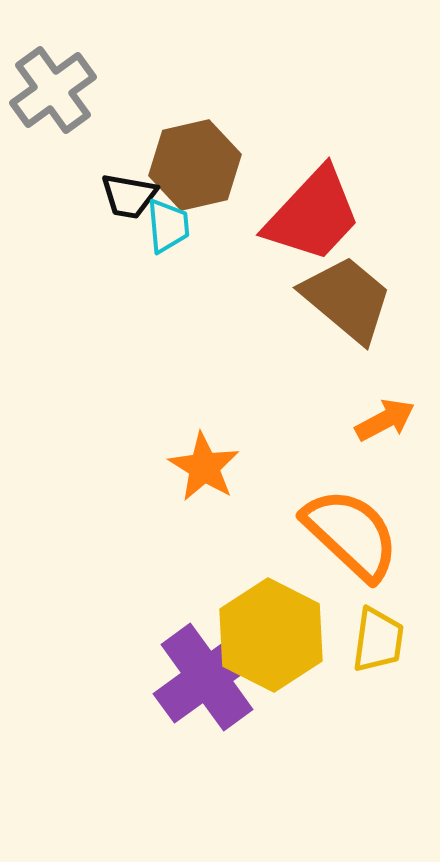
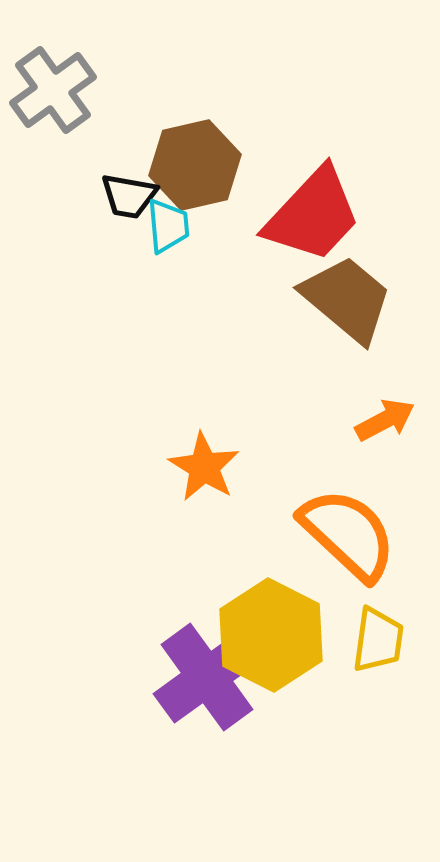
orange semicircle: moved 3 px left
